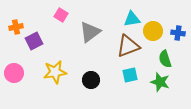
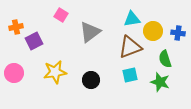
brown triangle: moved 2 px right, 1 px down
